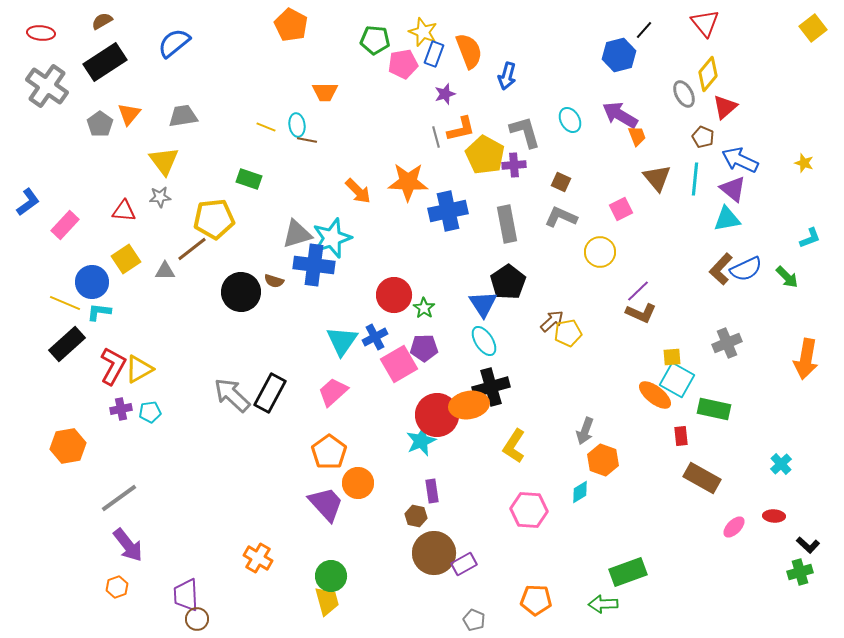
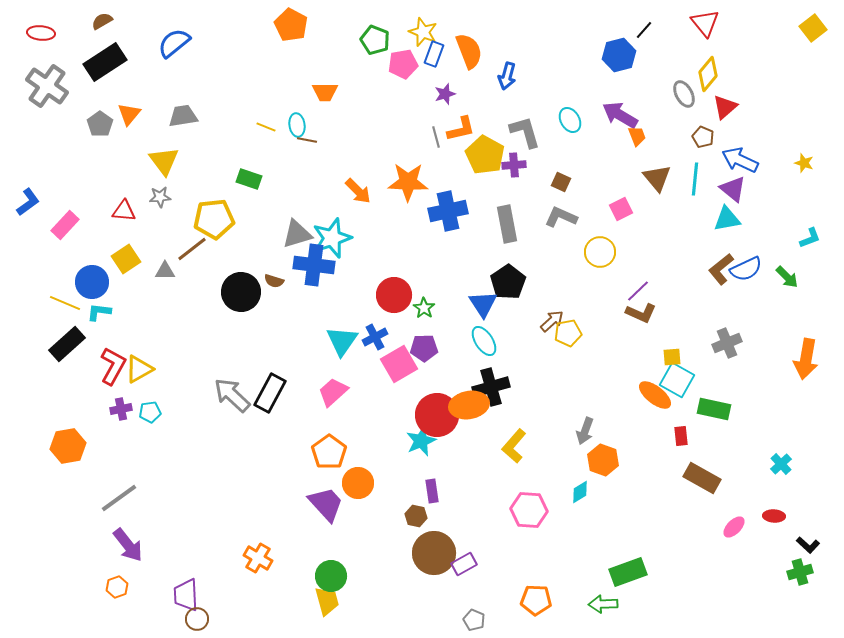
green pentagon at (375, 40): rotated 16 degrees clockwise
brown L-shape at (721, 269): rotated 8 degrees clockwise
yellow L-shape at (514, 446): rotated 8 degrees clockwise
